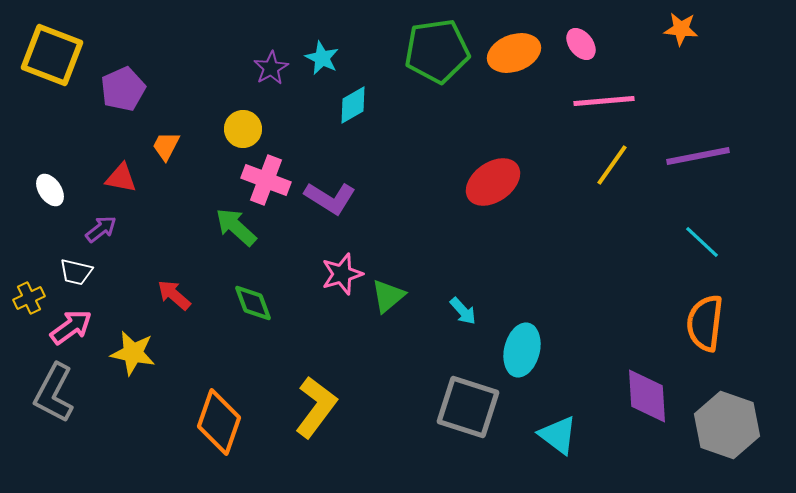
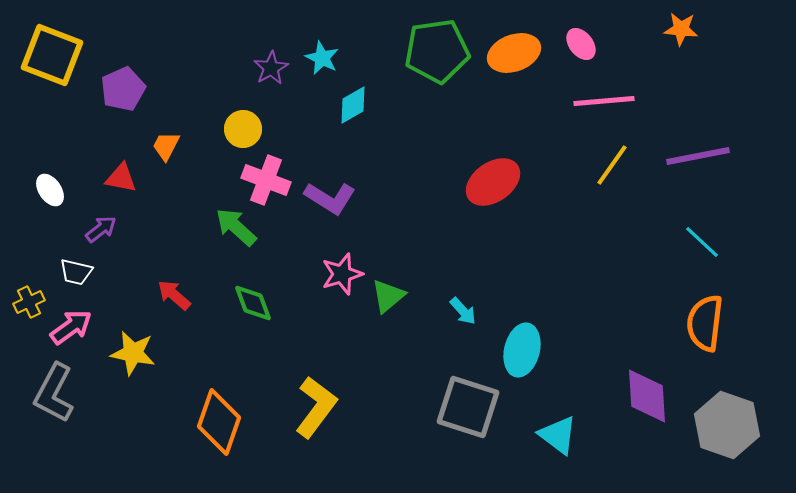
yellow cross: moved 4 px down
